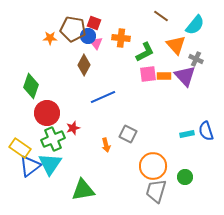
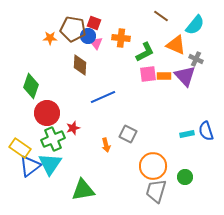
orange triangle: rotated 25 degrees counterclockwise
brown diamond: moved 4 px left; rotated 25 degrees counterclockwise
